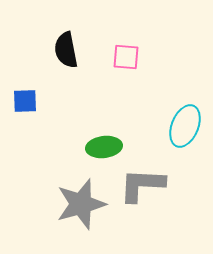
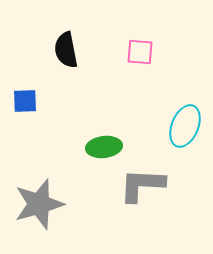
pink square: moved 14 px right, 5 px up
gray star: moved 42 px left
